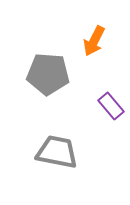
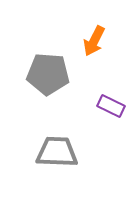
purple rectangle: rotated 24 degrees counterclockwise
gray trapezoid: rotated 9 degrees counterclockwise
